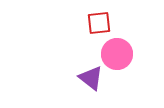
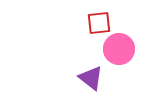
pink circle: moved 2 px right, 5 px up
